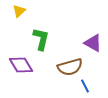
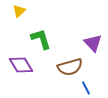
green L-shape: rotated 30 degrees counterclockwise
purple triangle: rotated 18 degrees clockwise
blue line: moved 1 px right, 2 px down
